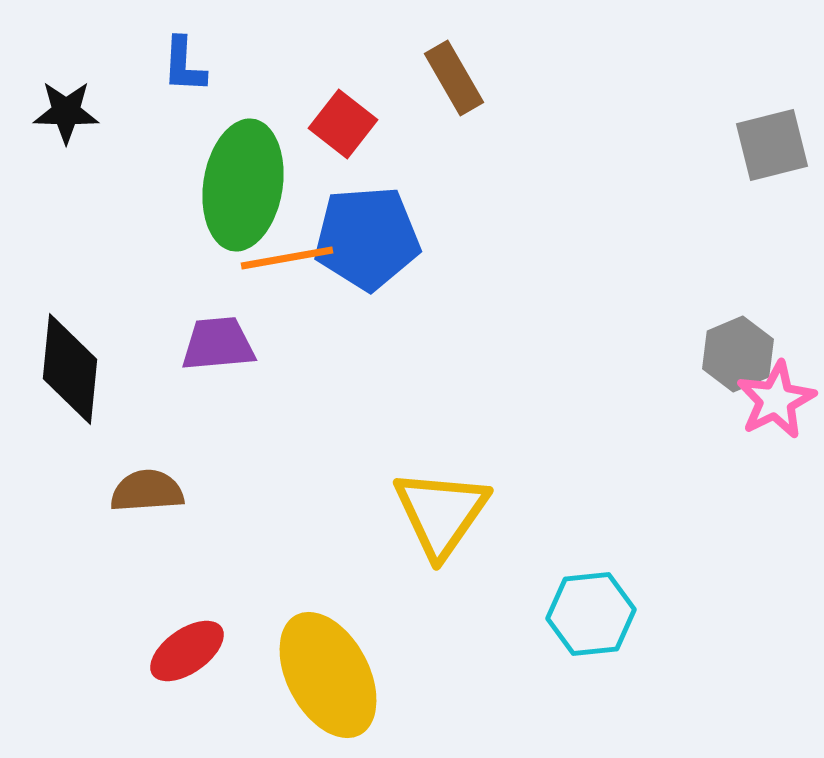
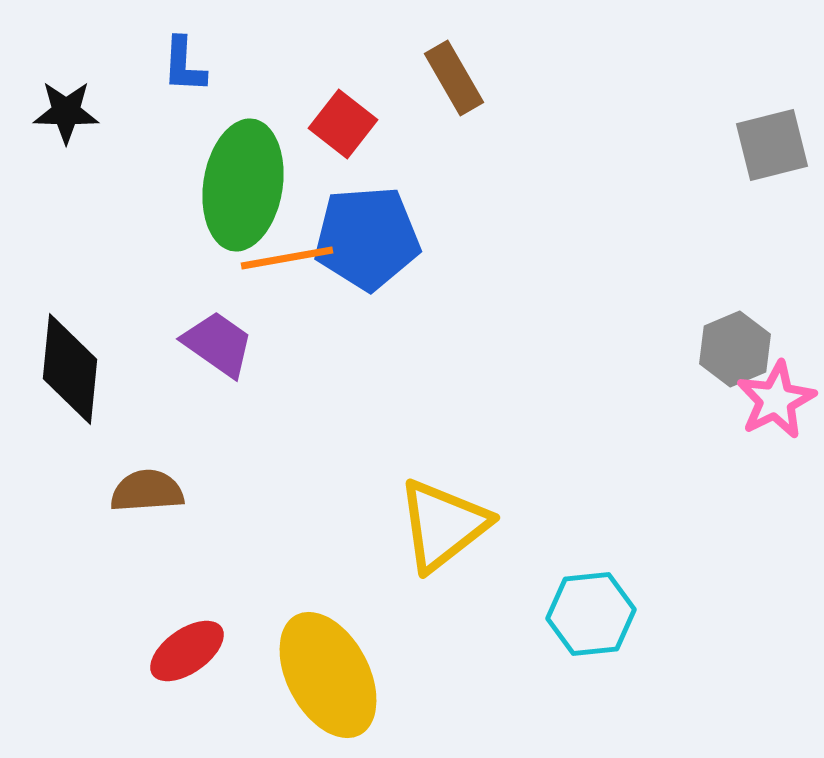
purple trapezoid: rotated 40 degrees clockwise
gray hexagon: moved 3 px left, 5 px up
yellow triangle: moved 2 px right, 12 px down; rotated 17 degrees clockwise
